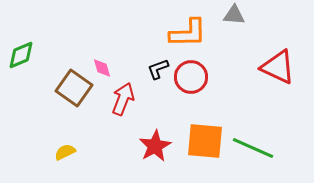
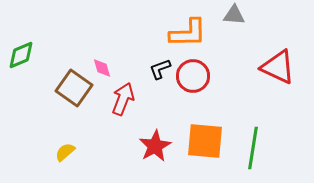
black L-shape: moved 2 px right
red circle: moved 2 px right, 1 px up
green line: rotated 75 degrees clockwise
yellow semicircle: rotated 15 degrees counterclockwise
